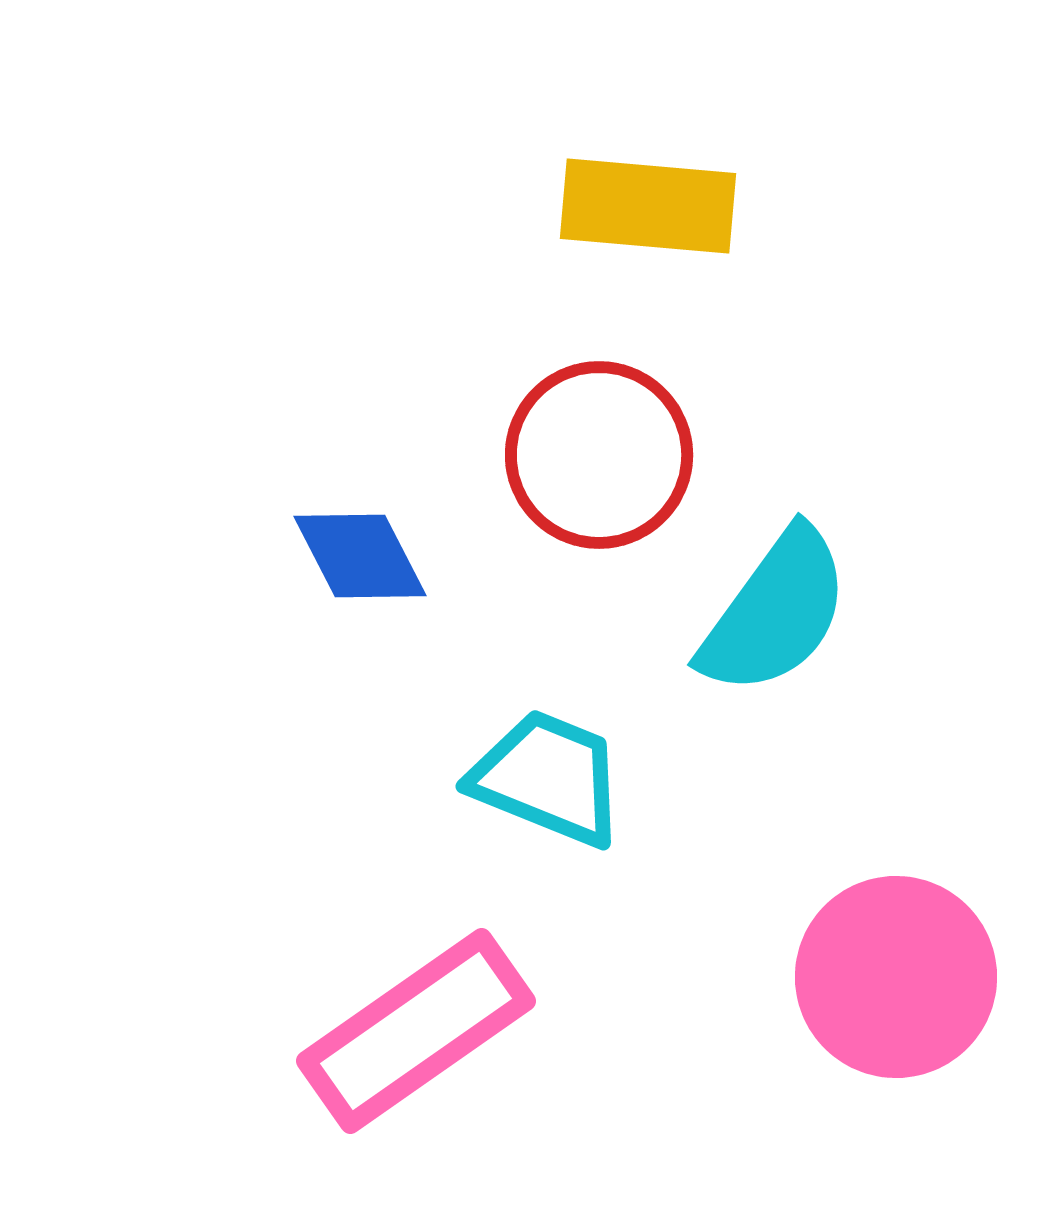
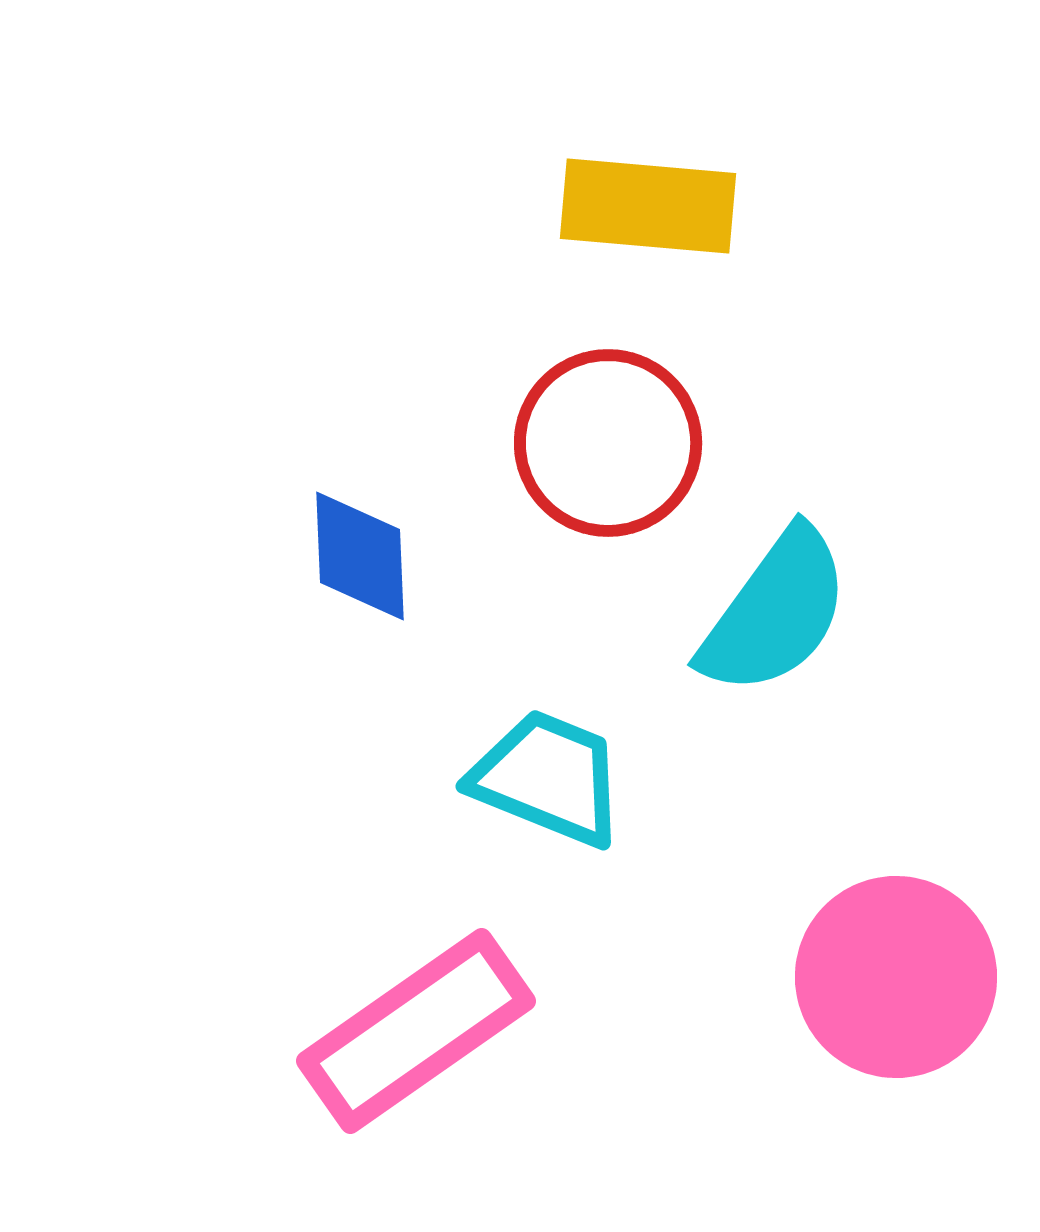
red circle: moved 9 px right, 12 px up
blue diamond: rotated 25 degrees clockwise
